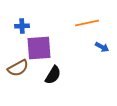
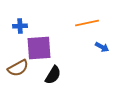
blue cross: moved 2 px left
